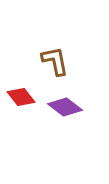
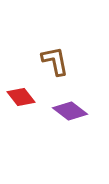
purple diamond: moved 5 px right, 4 px down
